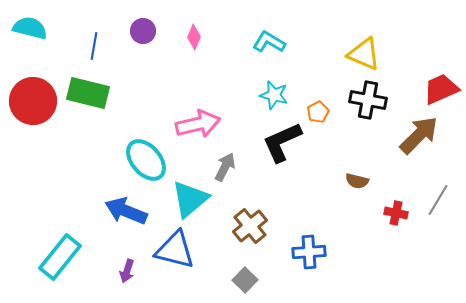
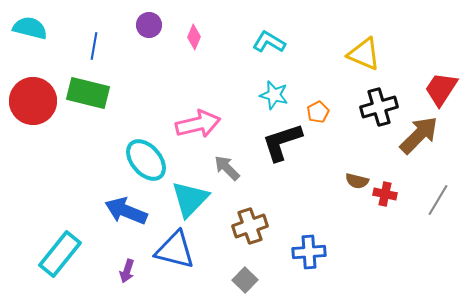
purple circle: moved 6 px right, 6 px up
red trapezoid: rotated 33 degrees counterclockwise
black cross: moved 11 px right, 7 px down; rotated 27 degrees counterclockwise
black L-shape: rotated 6 degrees clockwise
gray arrow: moved 2 px right, 1 px down; rotated 72 degrees counterclockwise
cyan triangle: rotated 6 degrees counterclockwise
red cross: moved 11 px left, 19 px up
brown cross: rotated 20 degrees clockwise
cyan rectangle: moved 3 px up
